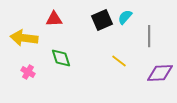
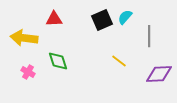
green diamond: moved 3 px left, 3 px down
purple diamond: moved 1 px left, 1 px down
